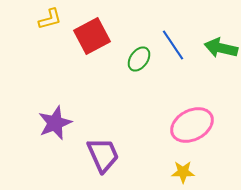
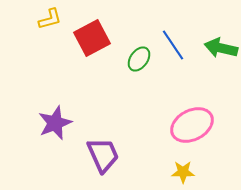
red square: moved 2 px down
